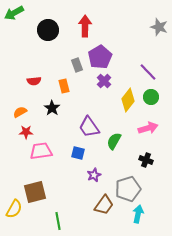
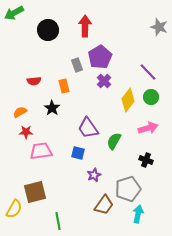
purple trapezoid: moved 1 px left, 1 px down
